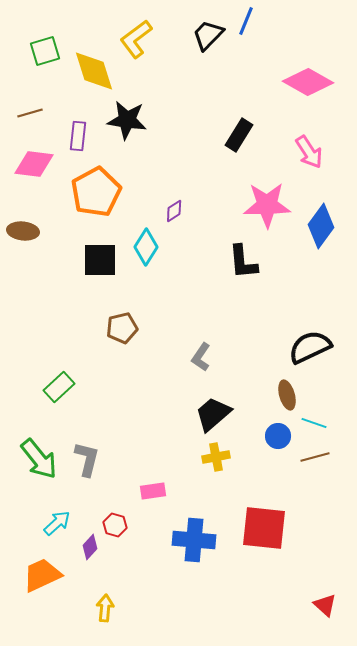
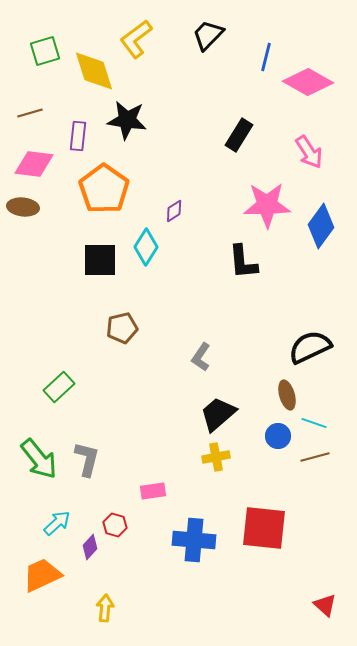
blue line at (246, 21): moved 20 px right, 36 px down; rotated 8 degrees counterclockwise
orange pentagon at (96, 192): moved 8 px right, 3 px up; rotated 9 degrees counterclockwise
brown ellipse at (23, 231): moved 24 px up
black trapezoid at (213, 414): moved 5 px right
